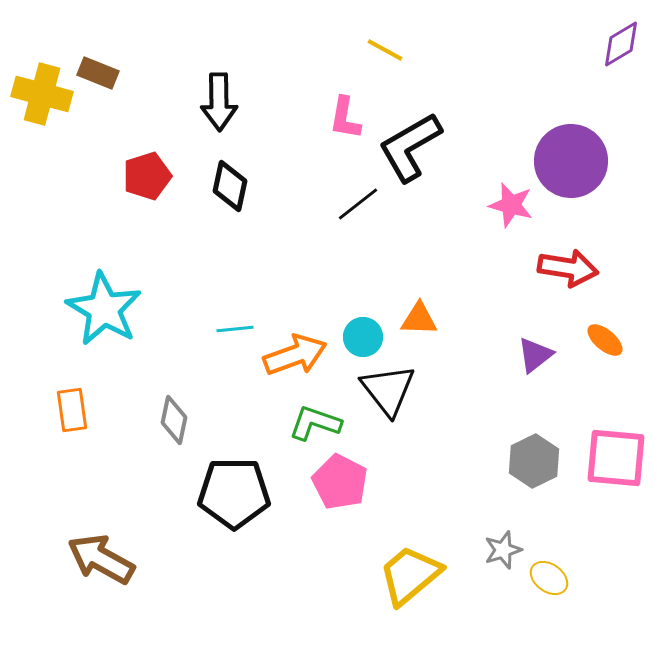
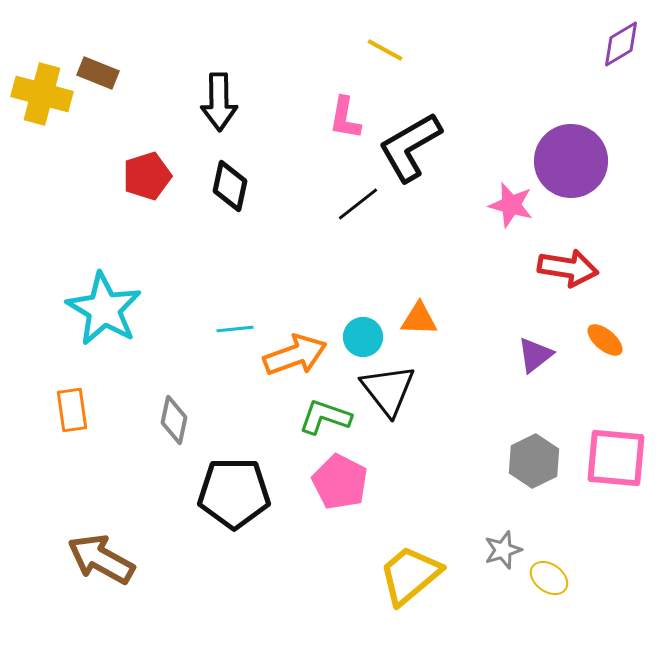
green L-shape: moved 10 px right, 6 px up
